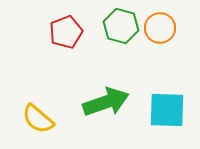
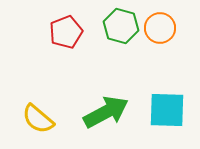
green arrow: moved 10 px down; rotated 9 degrees counterclockwise
